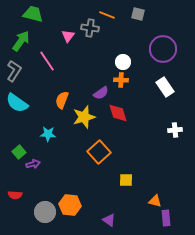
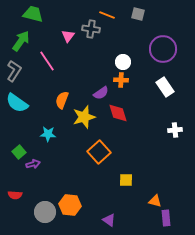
gray cross: moved 1 px right, 1 px down
